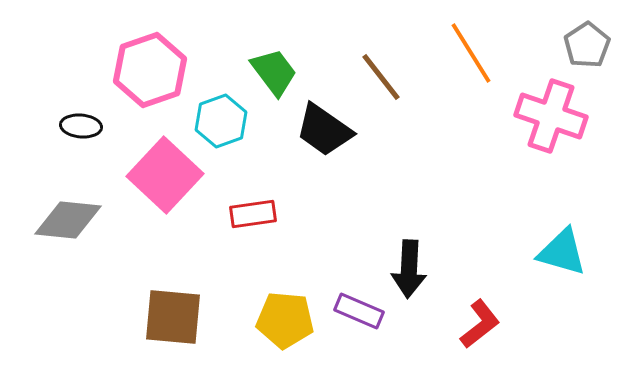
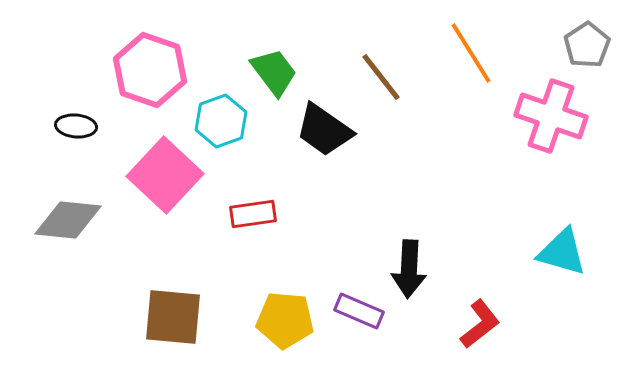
pink hexagon: rotated 22 degrees counterclockwise
black ellipse: moved 5 px left
